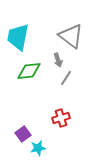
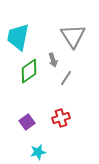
gray triangle: moved 2 px right; rotated 20 degrees clockwise
gray arrow: moved 5 px left
green diamond: rotated 30 degrees counterclockwise
purple square: moved 4 px right, 12 px up
cyan star: moved 4 px down
